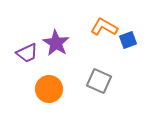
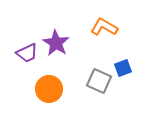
blue square: moved 5 px left, 28 px down
